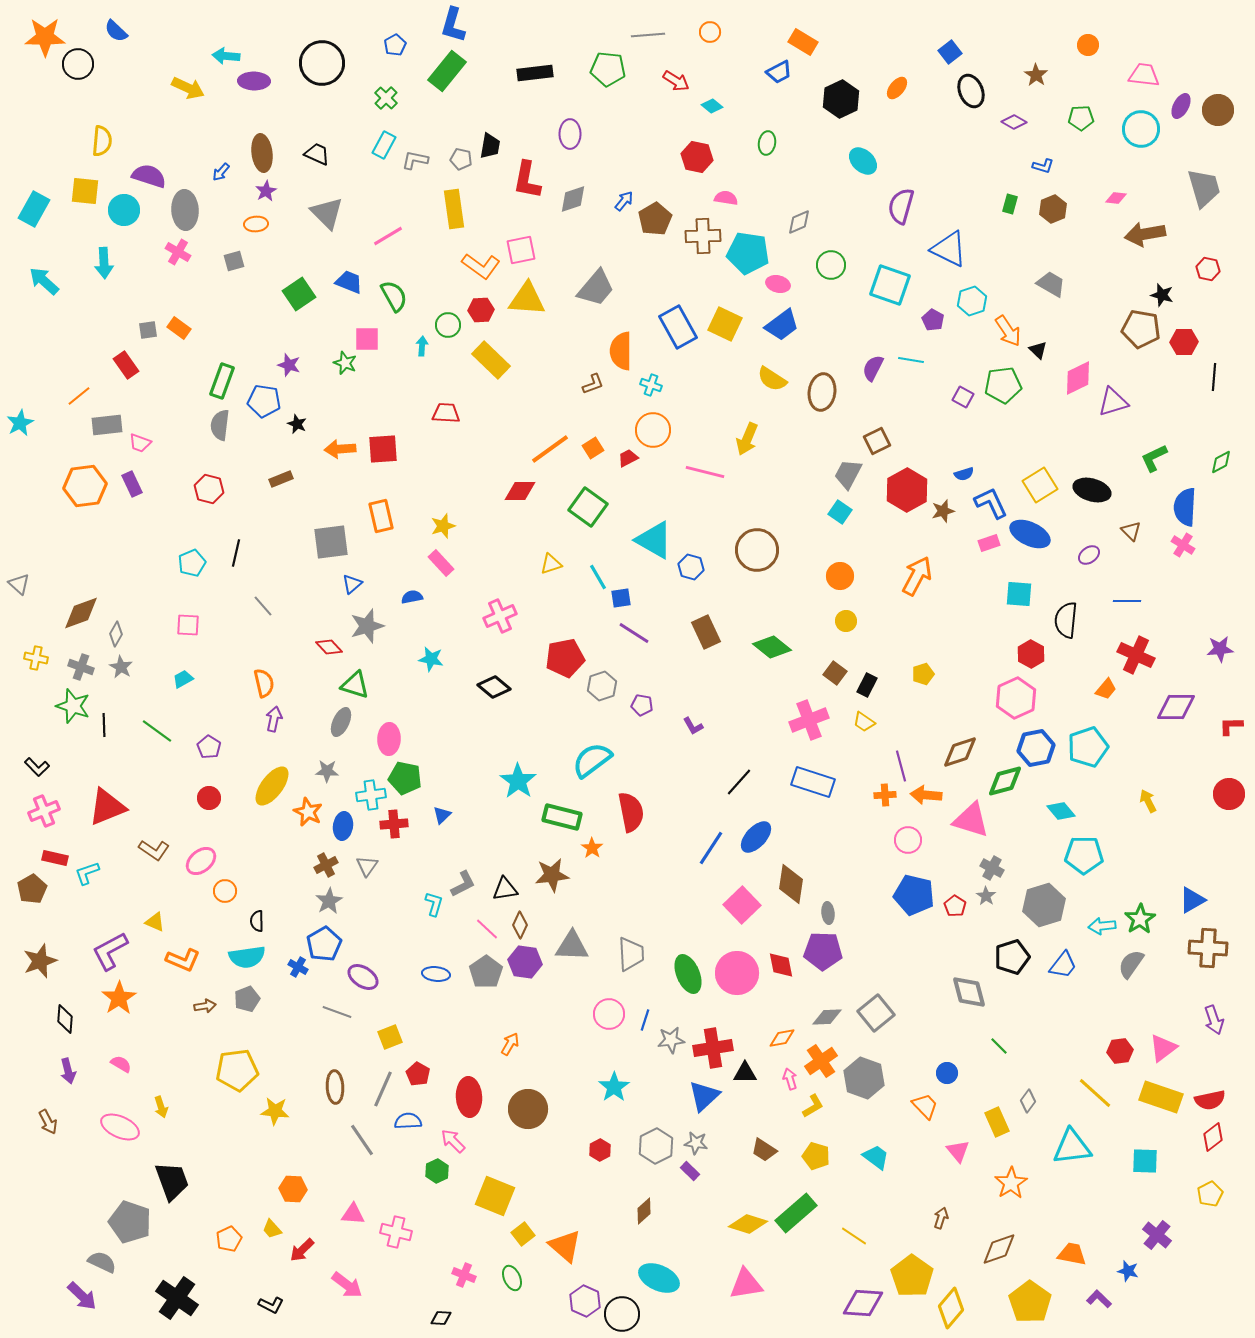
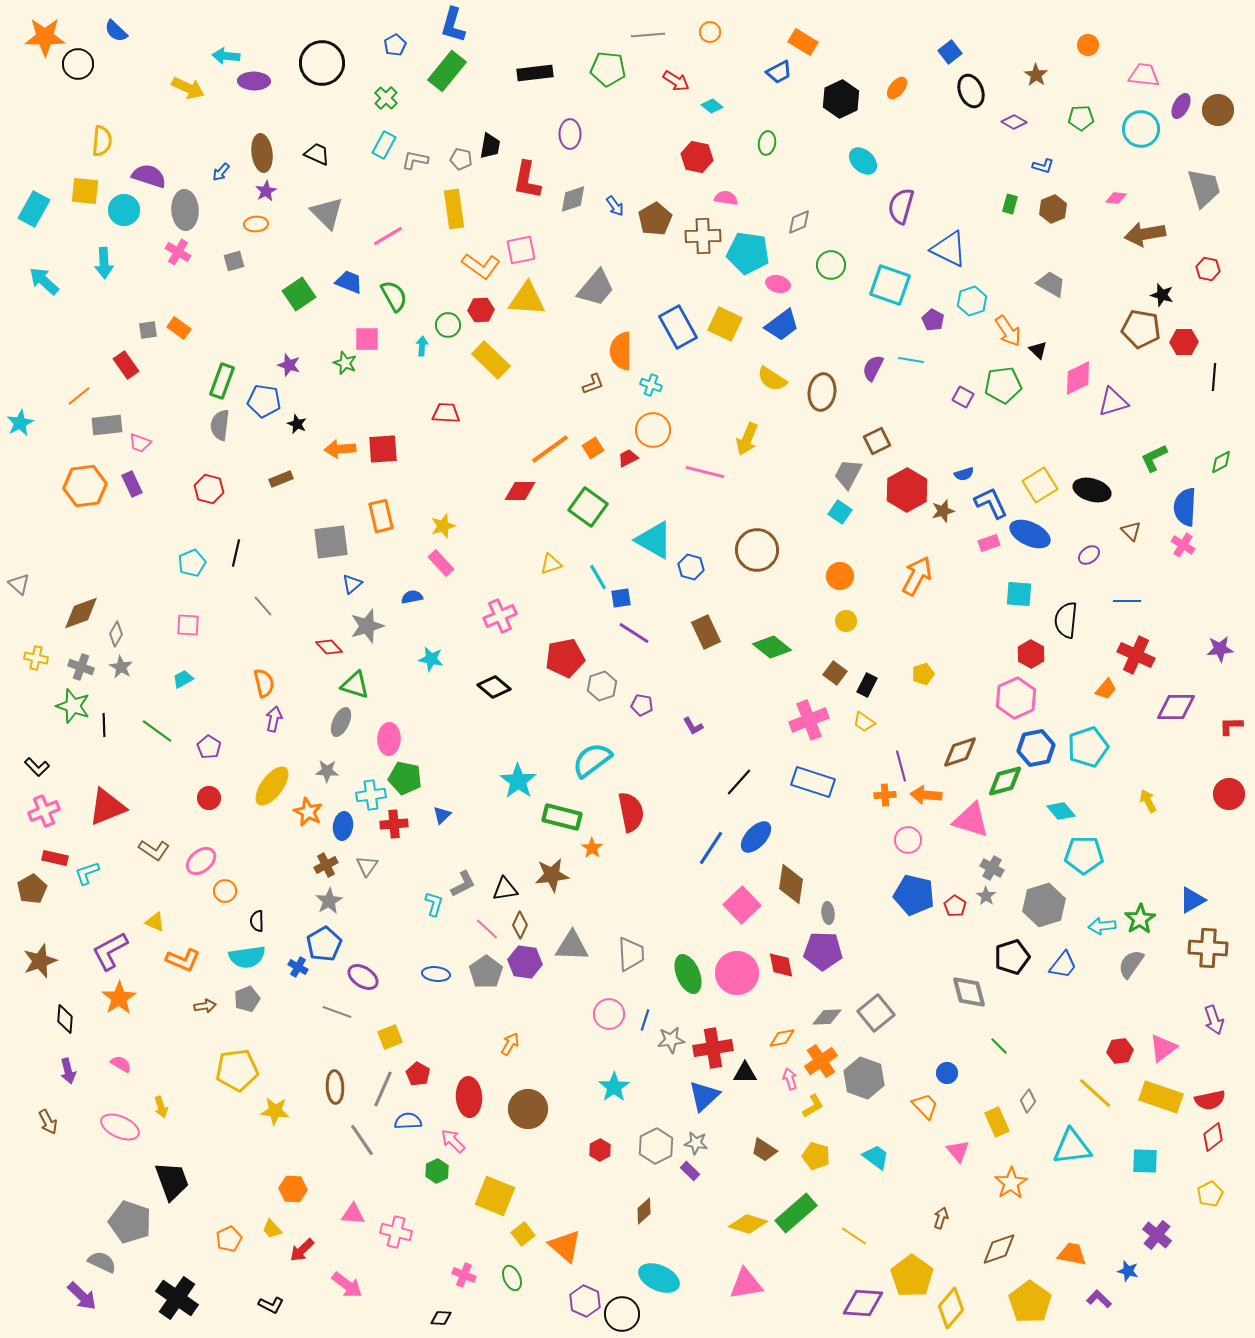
blue arrow at (624, 201): moved 9 px left, 5 px down; rotated 105 degrees clockwise
